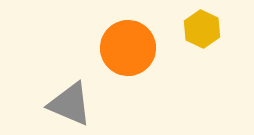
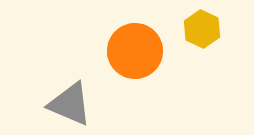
orange circle: moved 7 px right, 3 px down
